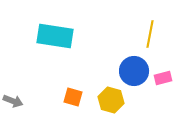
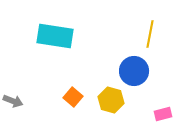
pink rectangle: moved 36 px down
orange square: rotated 24 degrees clockwise
